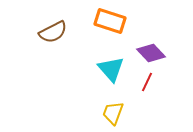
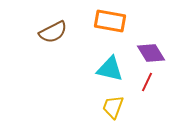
orange rectangle: rotated 8 degrees counterclockwise
purple diamond: rotated 12 degrees clockwise
cyan triangle: moved 1 px left; rotated 36 degrees counterclockwise
yellow trapezoid: moved 6 px up
